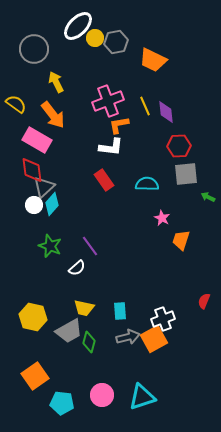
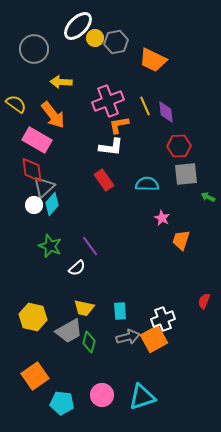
yellow arrow at (56, 82): moved 5 px right; rotated 60 degrees counterclockwise
